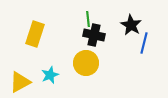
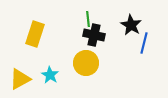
cyan star: rotated 18 degrees counterclockwise
yellow triangle: moved 3 px up
